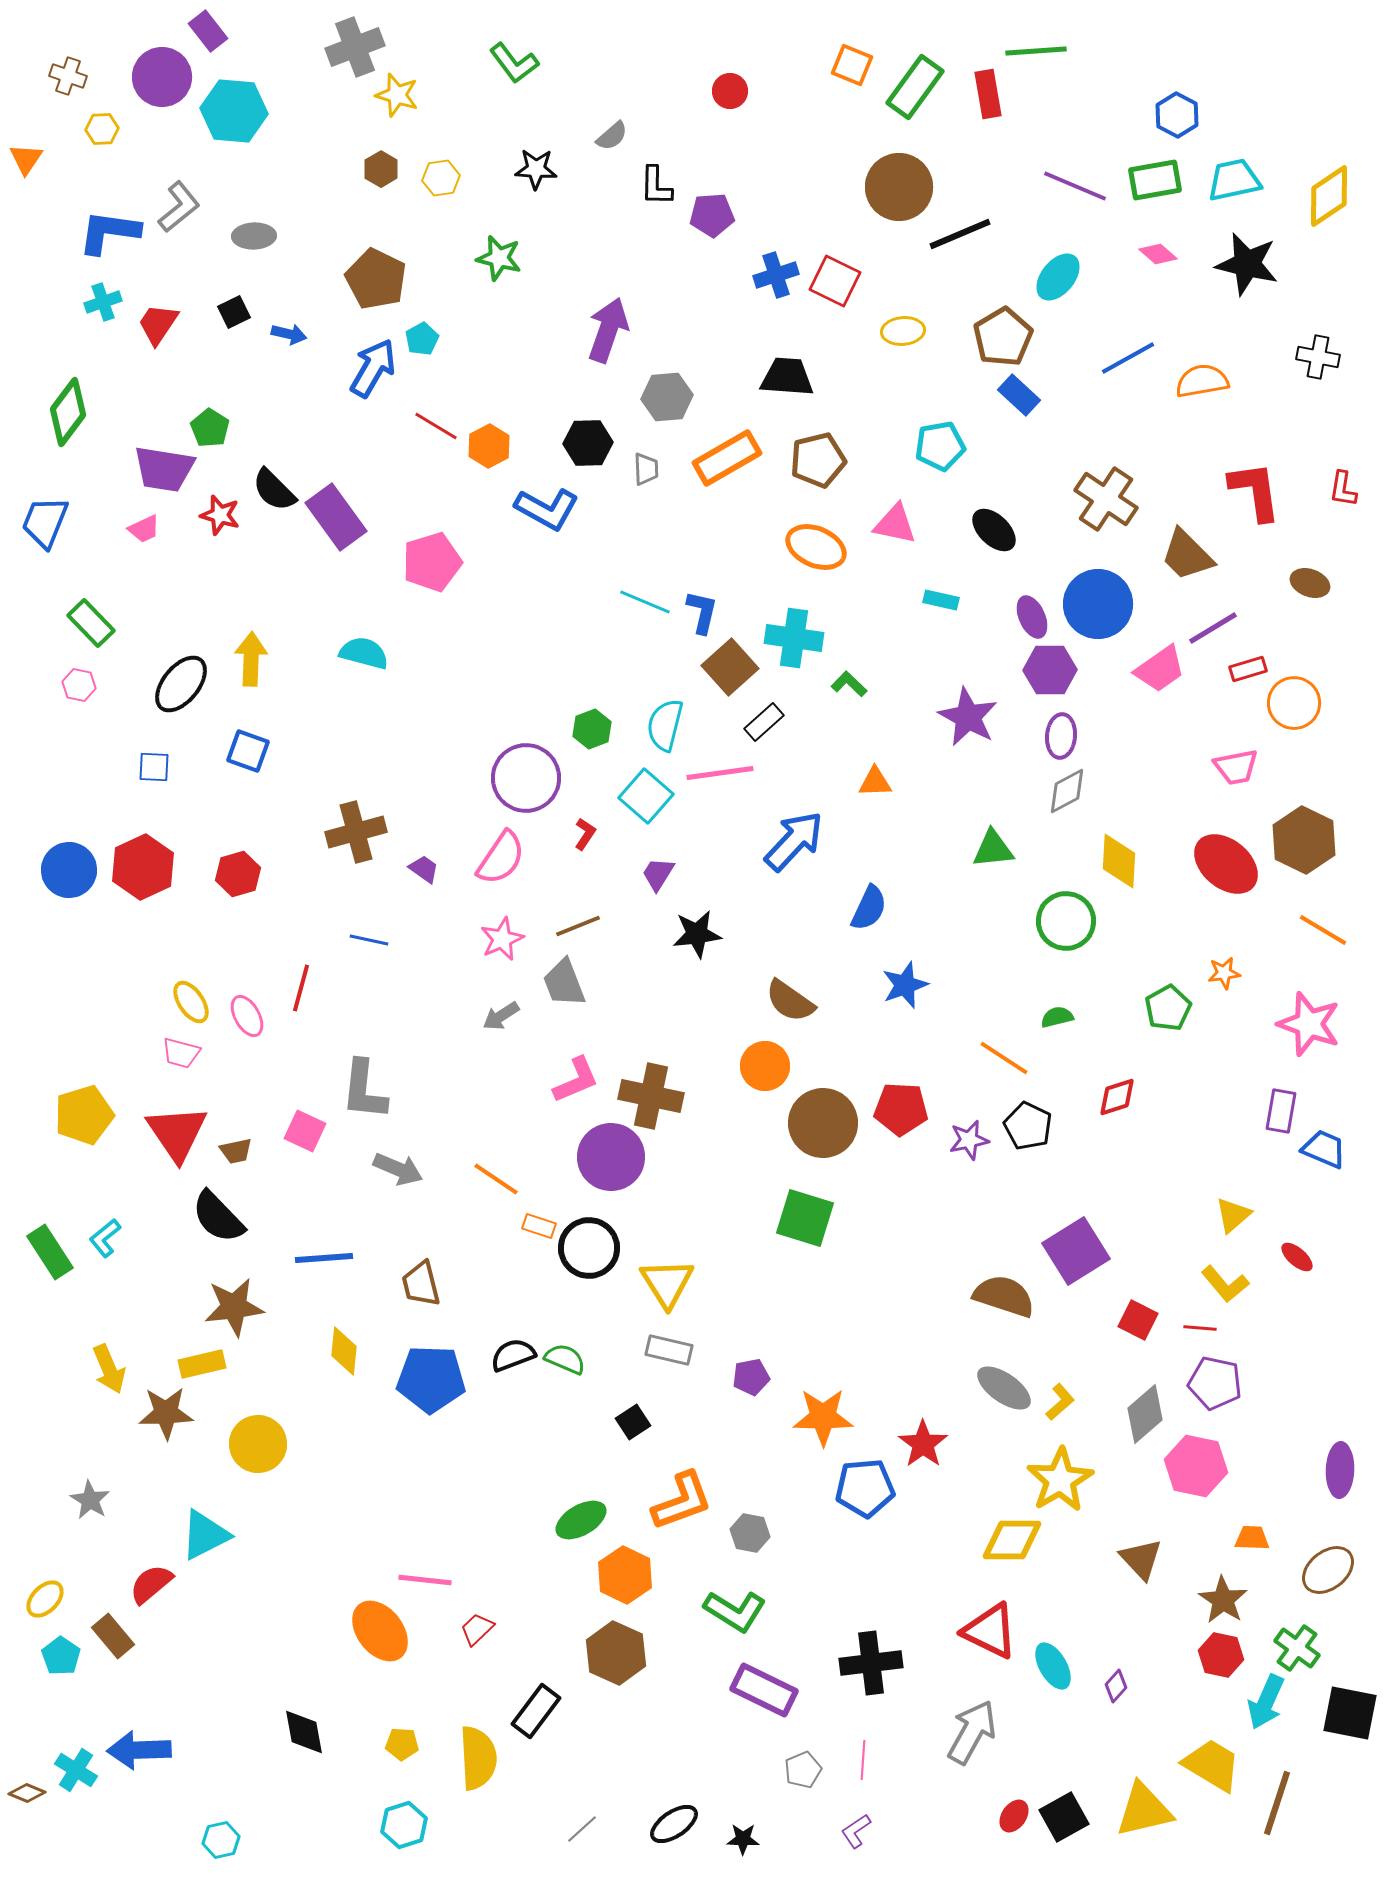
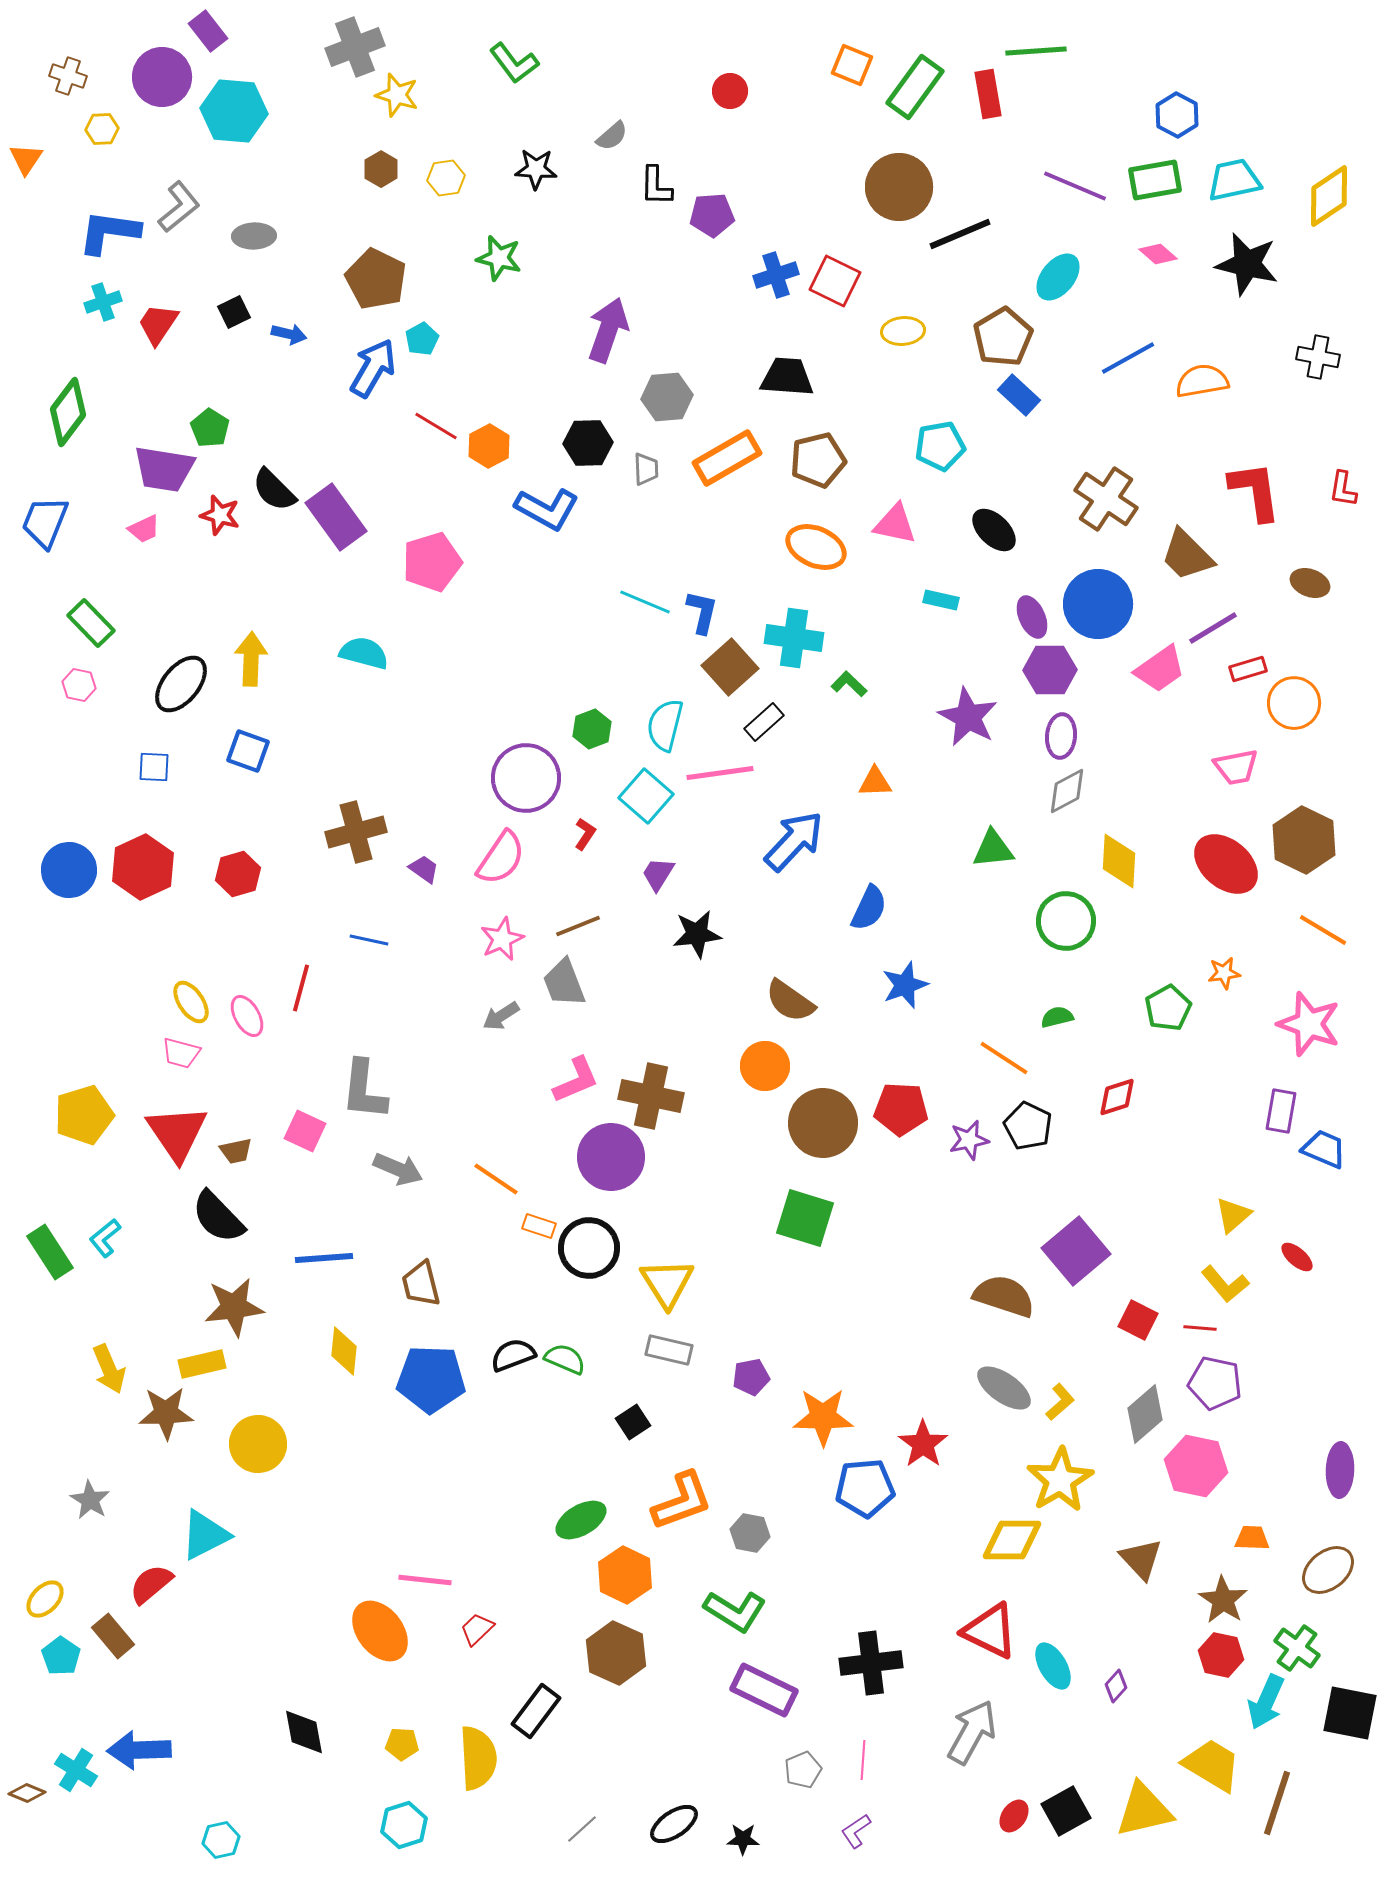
yellow hexagon at (441, 178): moved 5 px right
purple square at (1076, 1251): rotated 8 degrees counterclockwise
black square at (1064, 1817): moved 2 px right, 6 px up
